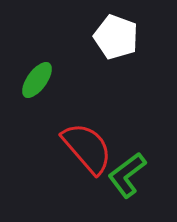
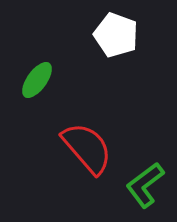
white pentagon: moved 2 px up
green L-shape: moved 18 px right, 10 px down
